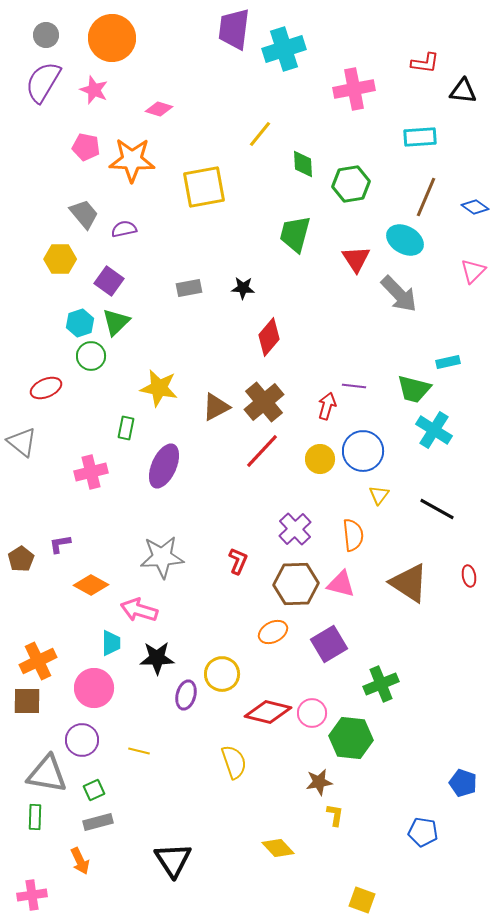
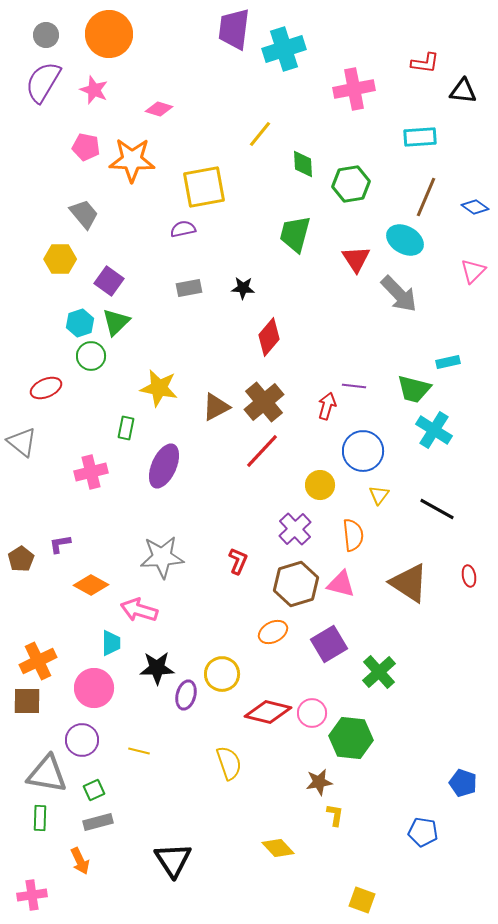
orange circle at (112, 38): moved 3 px left, 4 px up
purple semicircle at (124, 229): moved 59 px right
yellow circle at (320, 459): moved 26 px down
brown hexagon at (296, 584): rotated 15 degrees counterclockwise
black star at (157, 658): moved 10 px down
green cross at (381, 684): moved 2 px left, 12 px up; rotated 20 degrees counterclockwise
yellow semicircle at (234, 762): moved 5 px left, 1 px down
green rectangle at (35, 817): moved 5 px right, 1 px down
